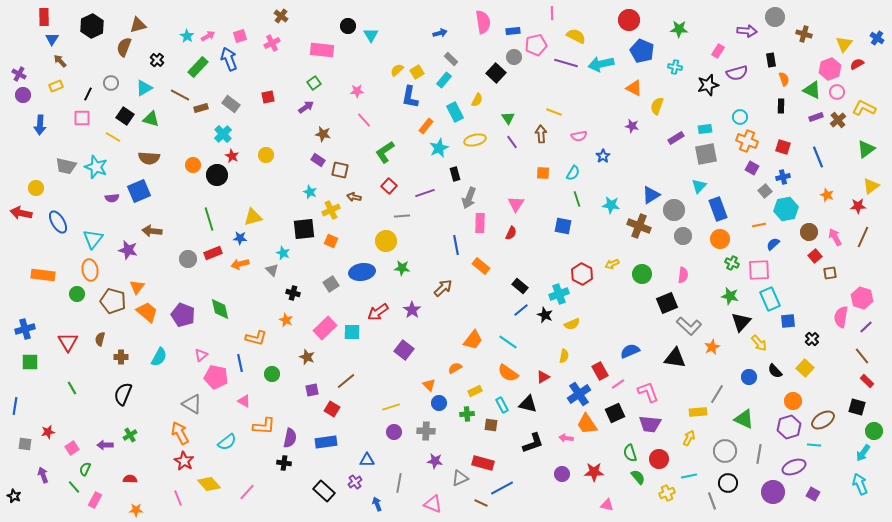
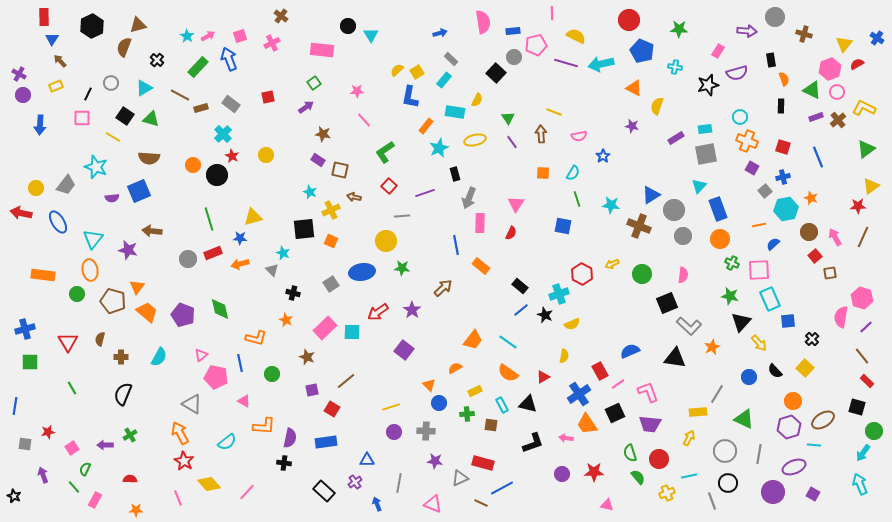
cyan rectangle at (455, 112): rotated 54 degrees counterclockwise
gray trapezoid at (66, 166): moved 19 px down; rotated 65 degrees counterclockwise
orange star at (827, 195): moved 16 px left, 3 px down
